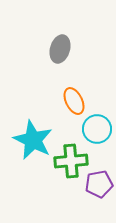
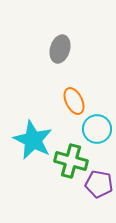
green cross: rotated 20 degrees clockwise
purple pentagon: rotated 20 degrees clockwise
